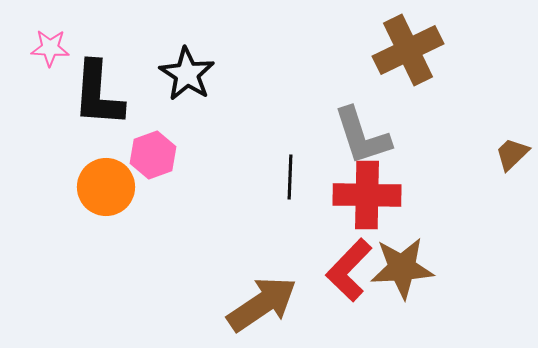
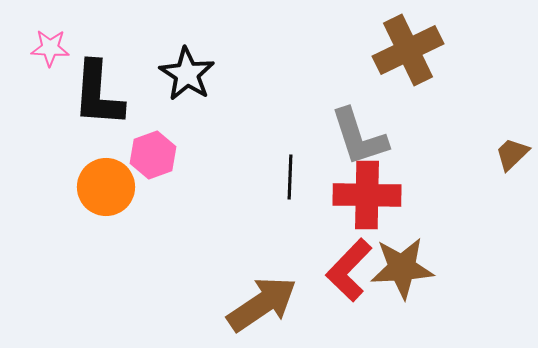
gray L-shape: moved 3 px left, 1 px down
